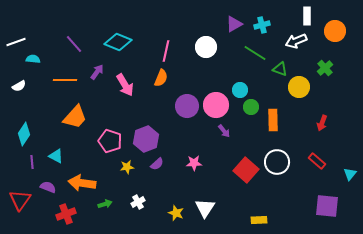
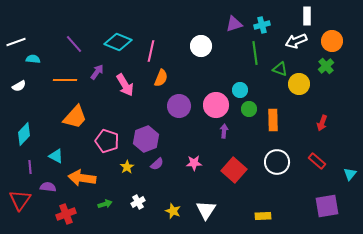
purple triangle at (234, 24): rotated 12 degrees clockwise
orange circle at (335, 31): moved 3 px left, 10 px down
white circle at (206, 47): moved 5 px left, 1 px up
pink line at (166, 51): moved 15 px left
green line at (255, 53): rotated 50 degrees clockwise
green cross at (325, 68): moved 1 px right, 2 px up
yellow circle at (299, 87): moved 3 px up
purple circle at (187, 106): moved 8 px left
green circle at (251, 107): moved 2 px left, 2 px down
purple arrow at (224, 131): rotated 136 degrees counterclockwise
cyan diamond at (24, 134): rotated 10 degrees clockwise
pink pentagon at (110, 141): moved 3 px left
purple line at (32, 162): moved 2 px left, 5 px down
yellow star at (127, 167): rotated 24 degrees counterclockwise
red square at (246, 170): moved 12 px left
orange arrow at (82, 183): moved 5 px up
purple semicircle at (48, 187): rotated 14 degrees counterclockwise
purple square at (327, 206): rotated 15 degrees counterclockwise
white triangle at (205, 208): moved 1 px right, 2 px down
yellow star at (176, 213): moved 3 px left, 2 px up
yellow rectangle at (259, 220): moved 4 px right, 4 px up
